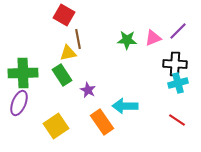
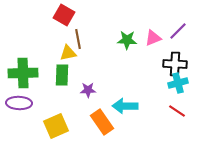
green rectangle: rotated 35 degrees clockwise
purple star: rotated 28 degrees counterclockwise
purple ellipse: rotated 70 degrees clockwise
red line: moved 9 px up
yellow square: rotated 10 degrees clockwise
